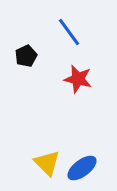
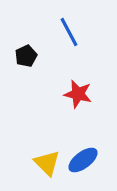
blue line: rotated 8 degrees clockwise
red star: moved 15 px down
blue ellipse: moved 1 px right, 8 px up
